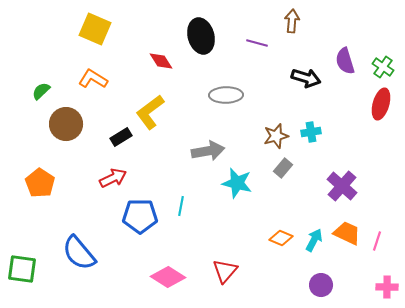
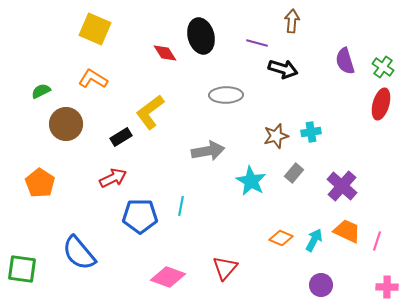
red diamond: moved 4 px right, 8 px up
black arrow: moved 23 px left, 9 px up
green semicircle: rotated 18 degrees clockwise
gray rectangle: moved 11 px right, 5 px down
cyan star: moved 14 px right, 2 px up; rotated 16 degrees clockwise
orange trapezoid: moved 2 px up
red triangle: moved 3 px up
pink diamond: rotated 12 degrees counterclockwise
